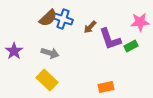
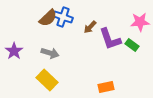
blue cross: moved 2 px up
green rectangle: moved 1 px right, 1 px up; rotated 64 degrees clockwise
